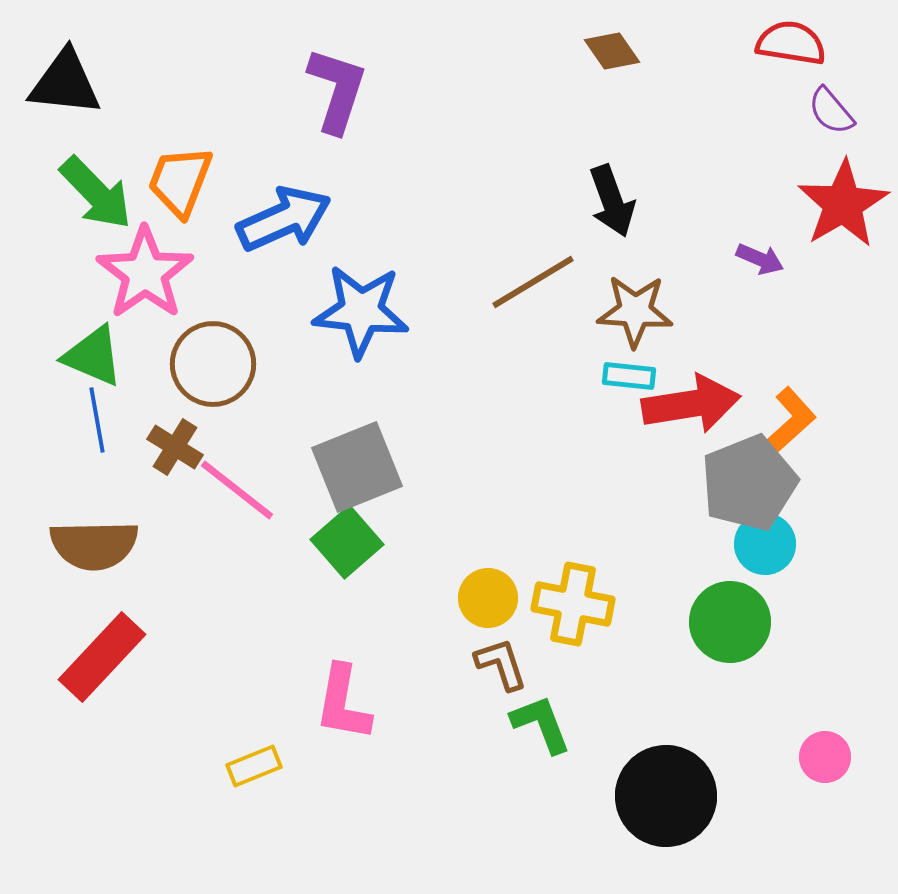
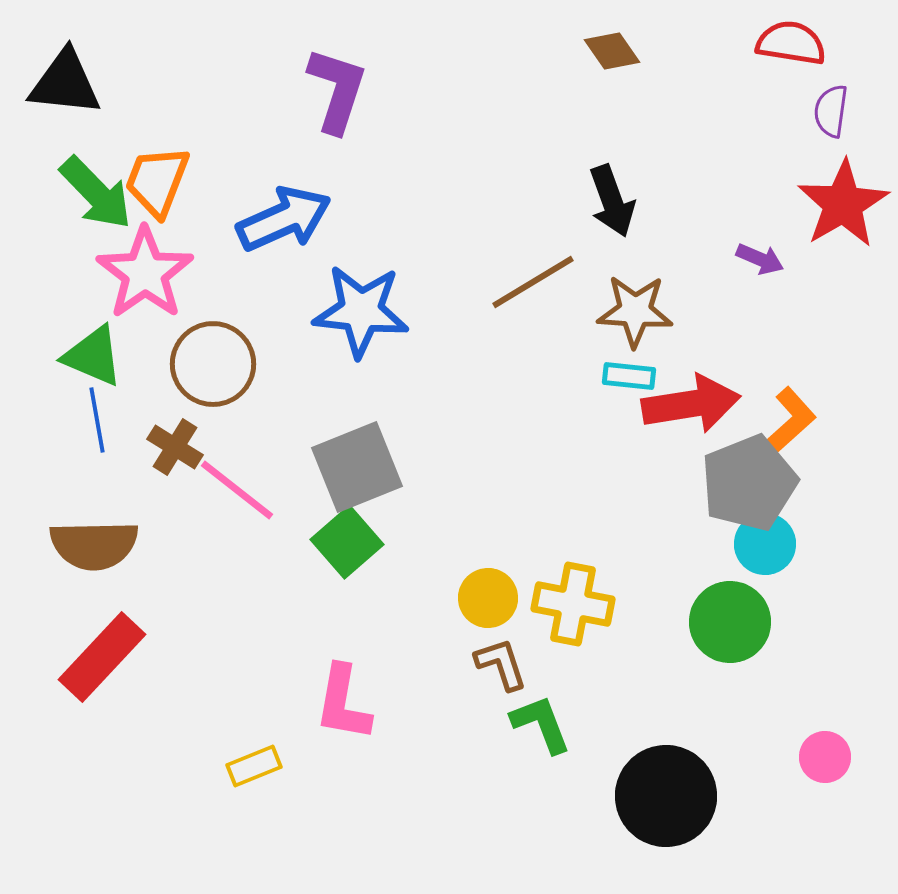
purple semicircle: rotated 48 degrees clockwise
orange trapezoid: moved 23 px left
